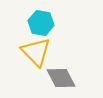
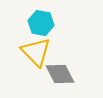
gray diamond: moved 1 px left, 4 px up
